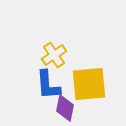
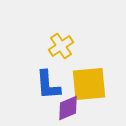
yellow cross: moved 7 px right, 9 px up
purple diamond: moved 3 px right; rotated 56 degrees clockwise
